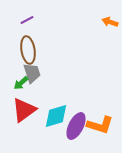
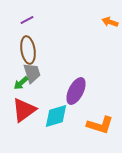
purple ellipse: moved 35 px up
